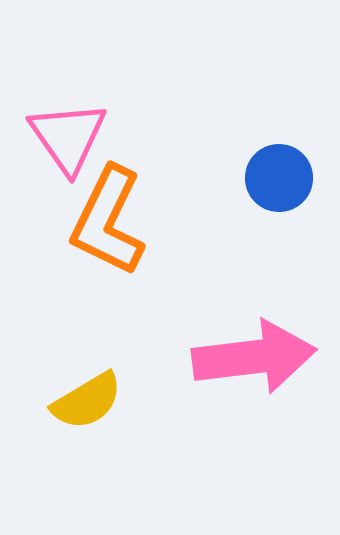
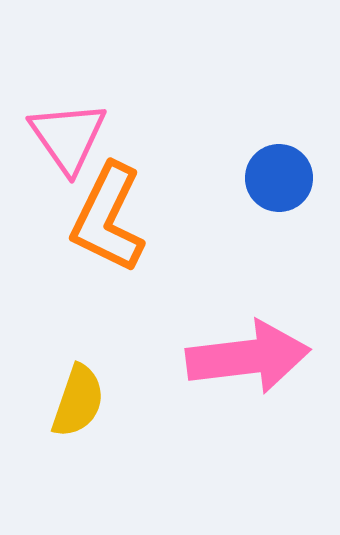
orange L-shape: moved 3 px up
pink arrow: moved 6 px left
yellow semicircle: moved 9 px left; rotated 40 degrees counterclockwise
